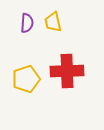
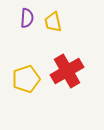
purple semicircle: moved 5 px up
red cross: rotated 28 degrees counterclockwise
